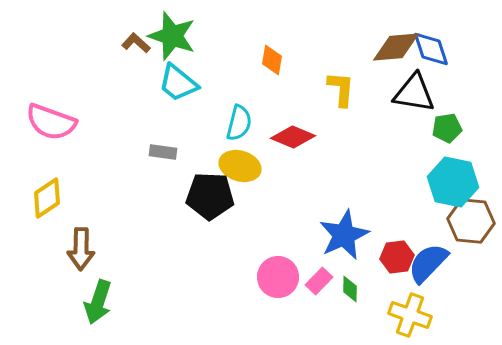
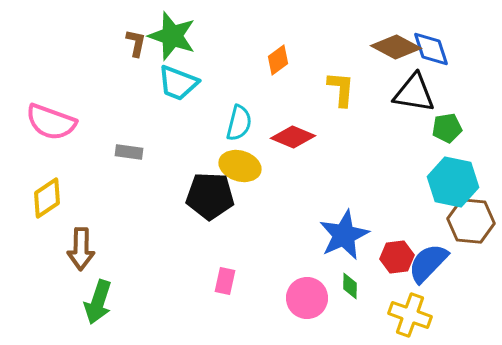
brown L-shape: rotated 60 degrees clockwise
brown diamond: rotated 33 degrees clockwise
orange diamond: moved 6 px right; rotated 44 degrees clockwise
cyan trapezoid: rotated 18 degrees counterclockwise
gray rectangle: moved 34 px left
pink circle: moved 29 px right, 21 px down
pink rectangle: moved 94 px left; rotated 32 degrees counterclockwise
green diamond: moved 3 px up
